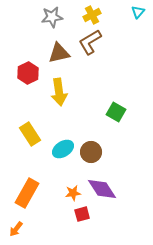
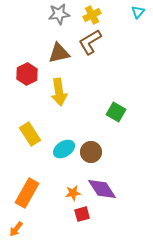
gray star: moved 7 px right, 3 px up
red hexagon: moved 1 px left, 1 px down
cyan ellipse: moved 1 px right
